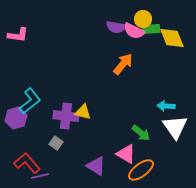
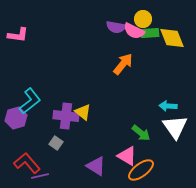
green rectangle: moved 1 px left, 4 px down
cyan arrow: moved 2 px right
yellow triangle: rotated 24 degrees clockwise
pink triangle: moved 1 px right, 2 px down
